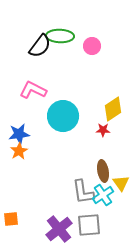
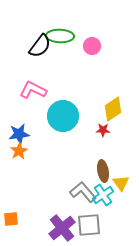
gray L-shape: rotated 148 degrees clockwise
purple cross: moved 3 px right, 1 px up
